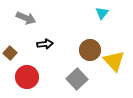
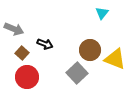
gray arrow: moved 12 px left, 11 px down
black arrow: rotated 28 degrees clockwise
brown square: moved 12 px right
yellow triangle: moved 1 px right, 2 px up; rotated 25 degrees counterclockwise
gray square: moved 6 px up
